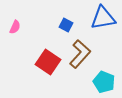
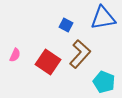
pink semicircle: moved 28 px down
